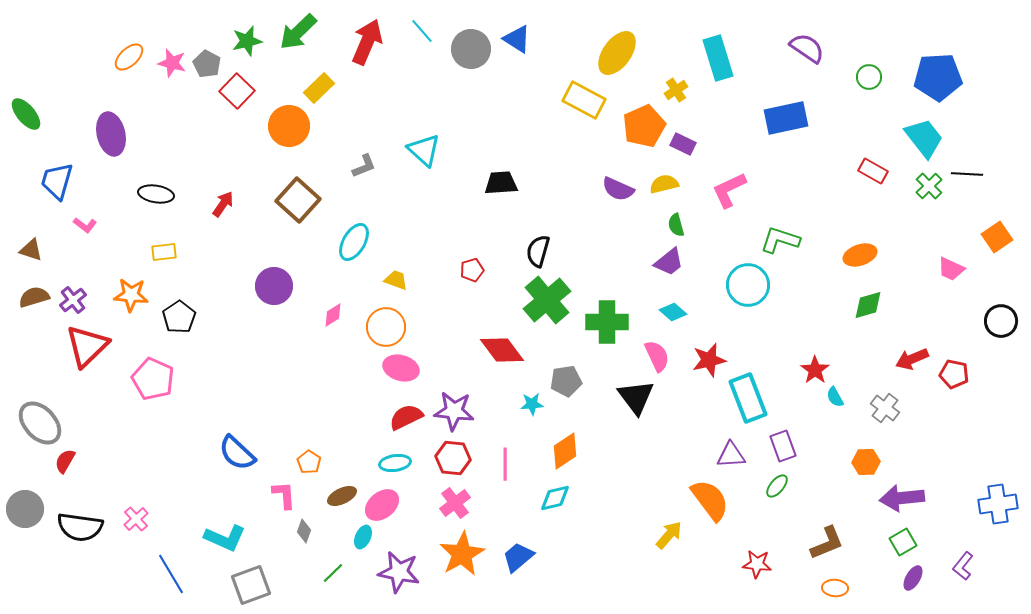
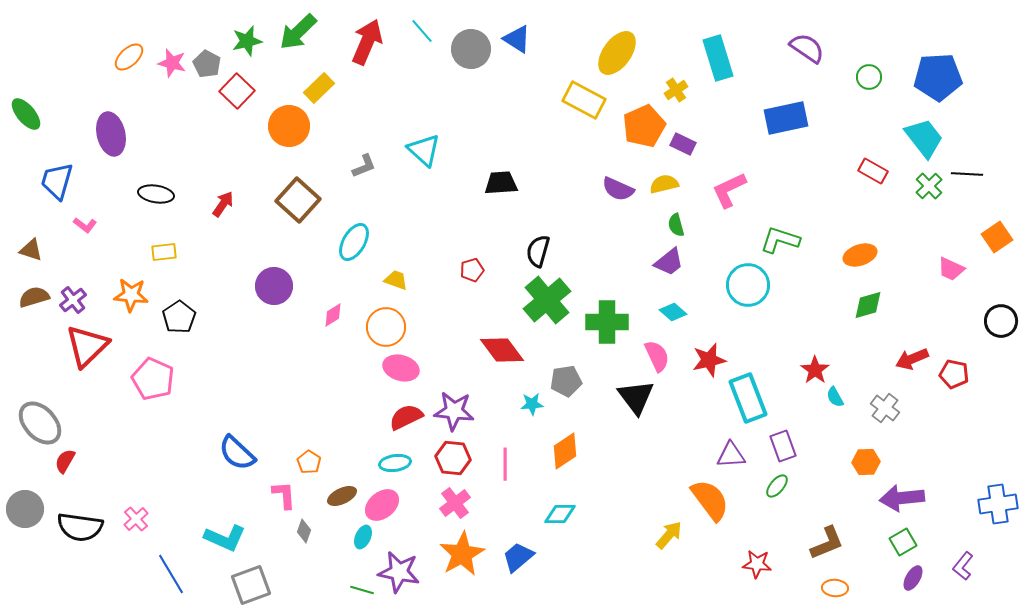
cyan diamond at (555, 498): moved 5 px right, 16 px down; rotated 12 degrees clockwise
green line at (333, 573): moved 29 px right, 17 px down; rotated 60 degrees clockwise
